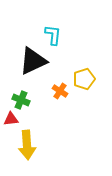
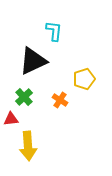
cyan L-shape: moved 1 px right, 4 px up
orange cross: moved 9 px down
green cross: moved 3 px right, 3 px up; rotated 24 degrees clockwise
yellow arrow: moved 1 px right, 1 px down
